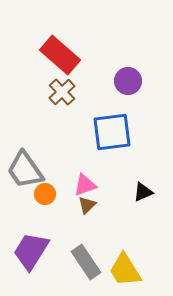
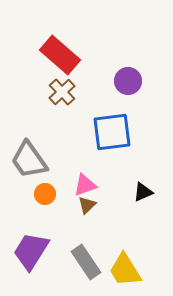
gray trapezoid: moved 4 px right, 10 px up
